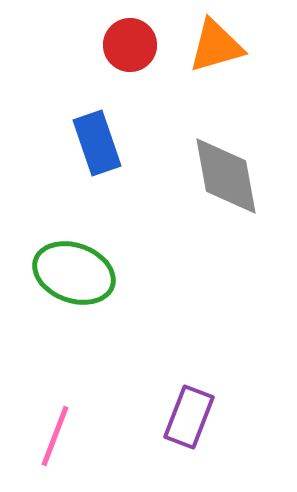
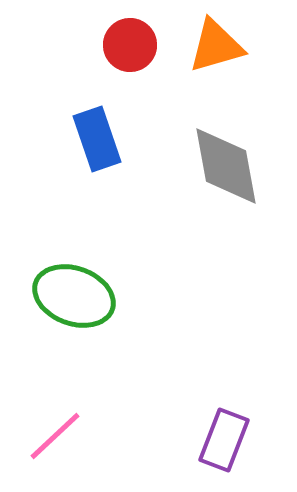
blue rectangle: moved 4 px up
gray diamond: moved 10 px up
green ellipse: moved 23 px down
purple rectangle: moved 35 px right, 23 px down
pink line: rotated 26 degrees clockwise
